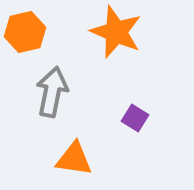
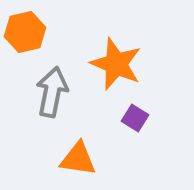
orange star: moved 32 px down
orange triangle: moved 4 px right
